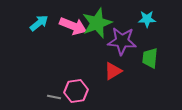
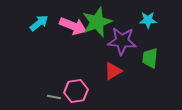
cyan star: moved 1 px right, 1 px down
green star: moved 1 px up
